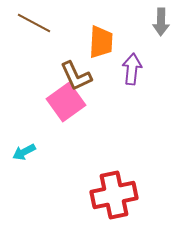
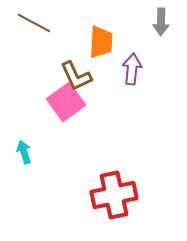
cyan arrow: rotated 100 degrees clockwise
